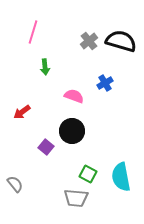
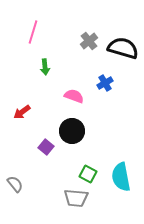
black semicircle: moved 2 px right, 7 px down
